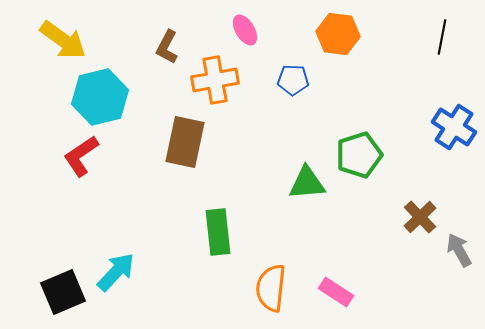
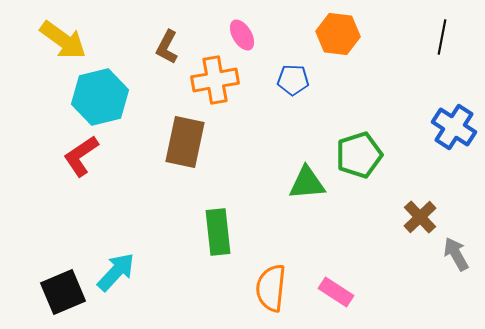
pink ellipse: moved 3 px left, 5 px down
gray arrow: moved 3 px left, 4 px down
